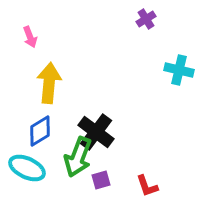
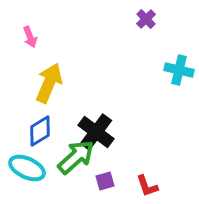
purple cross: rotated 12 degrees counterclockwise
yellow arrow: rotated 18 degrees clockwise
green arrow: moved 2 px left; rotated 153 degrees counterclockwise
purple square: moved 4 px right, 1 px down
